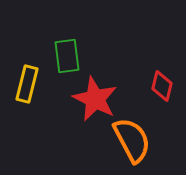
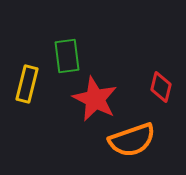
red diamond: moved 1 px left, 1 px down
orange semicircle: rotated 99 degrees clockwise
